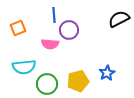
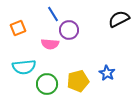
blue line: moved 1 px left, 1 px up; rotated 28 degrees counterclockwise
blue star: rotated 14 degrees counterclockwise
